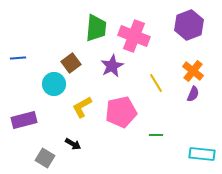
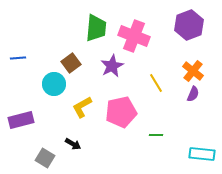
purple rectangle: moved 3 px left
